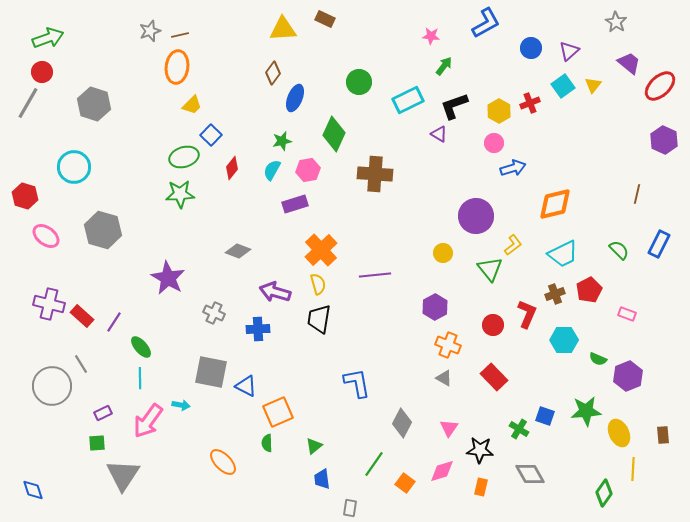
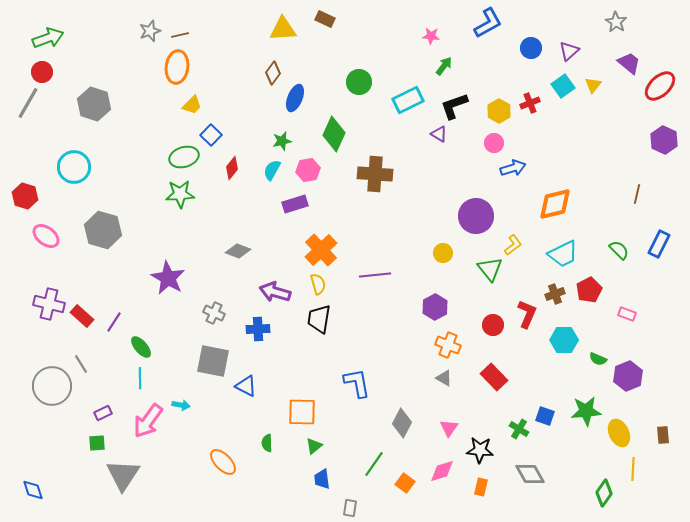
blue L-shape at (486, 23): moved 2 px right
gray square at (211, 372): moved 2 px right, 11 px up
orange square at (278, 412): moved 24 px right; rotated 24 degrees clockwise
